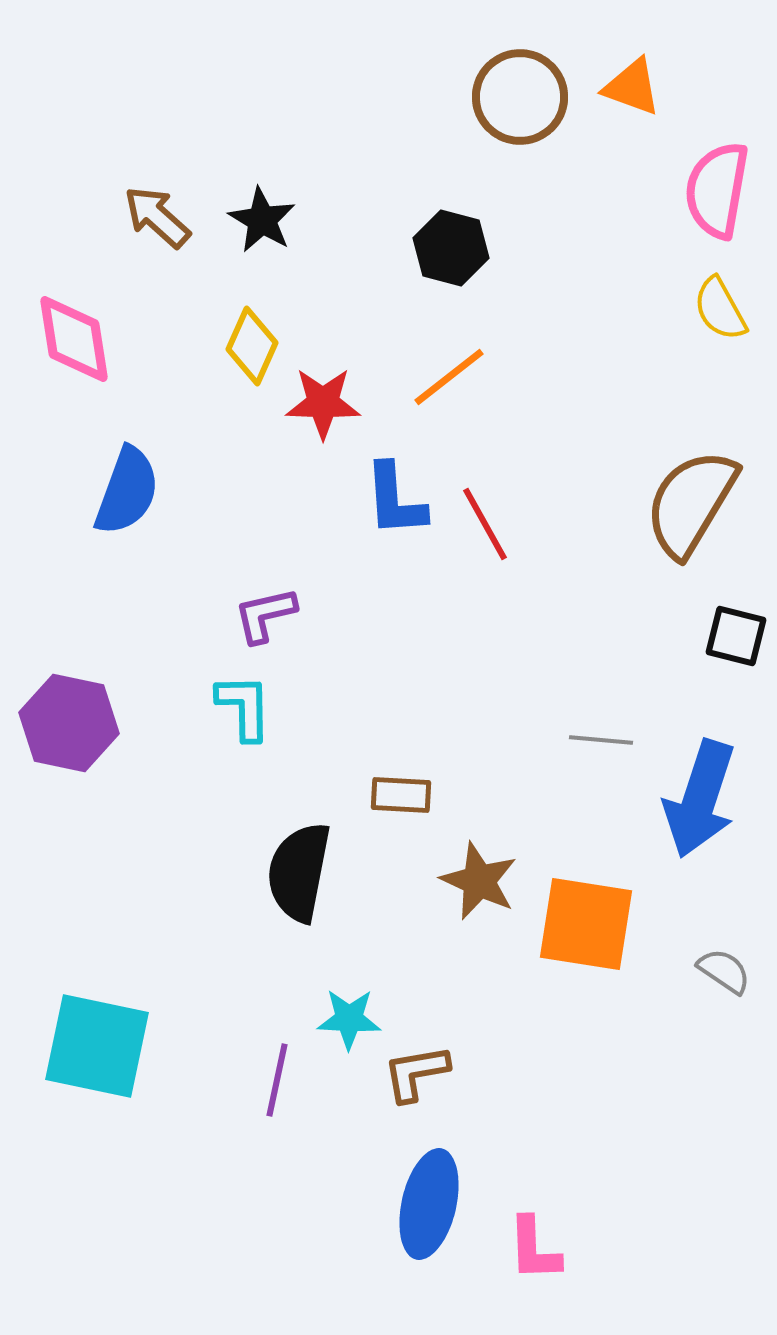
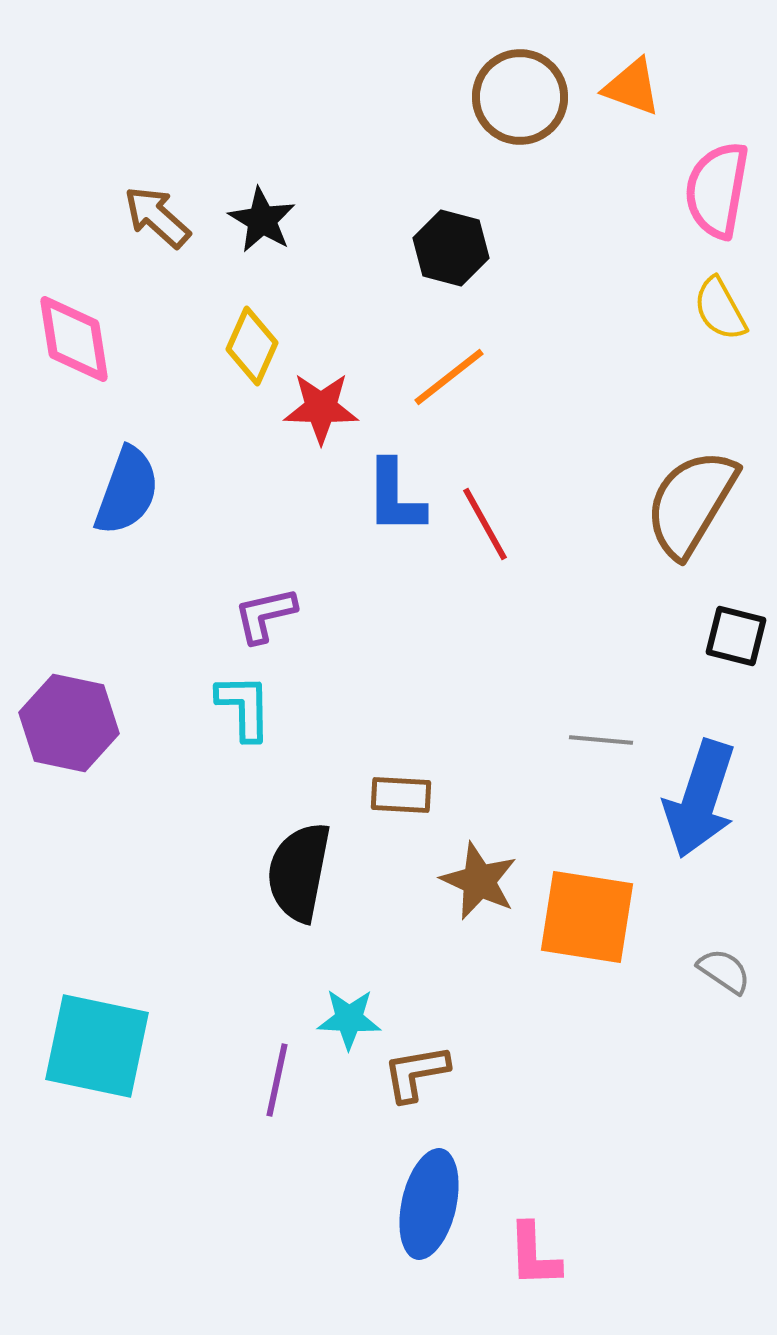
red star: moved 2 px left, 5 px down
blue L-shape: moved 3 px up; rotated 4 degrees clockwise
orange square: moved 1 px right, 7 px up
pink L-shape: moved 6 px down
